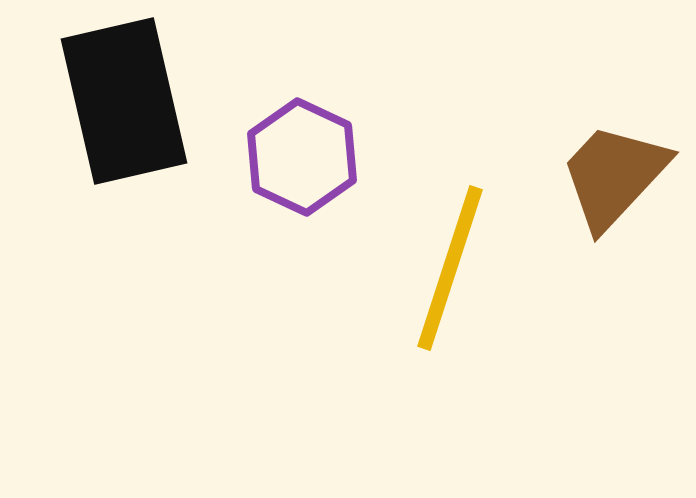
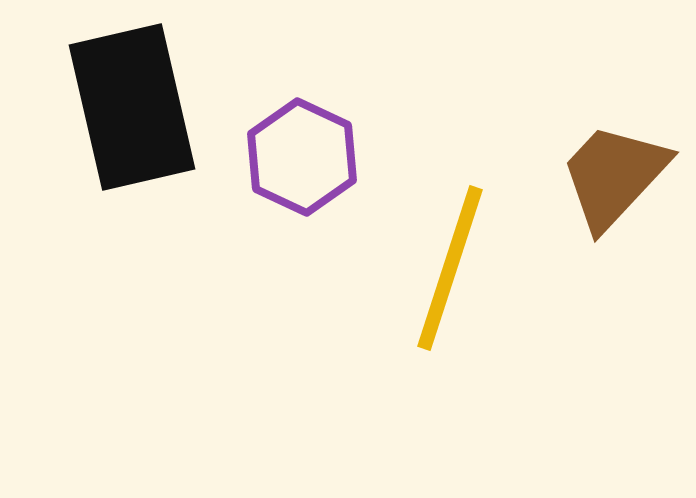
black rectangle: moved 8 px right, 6 px down
